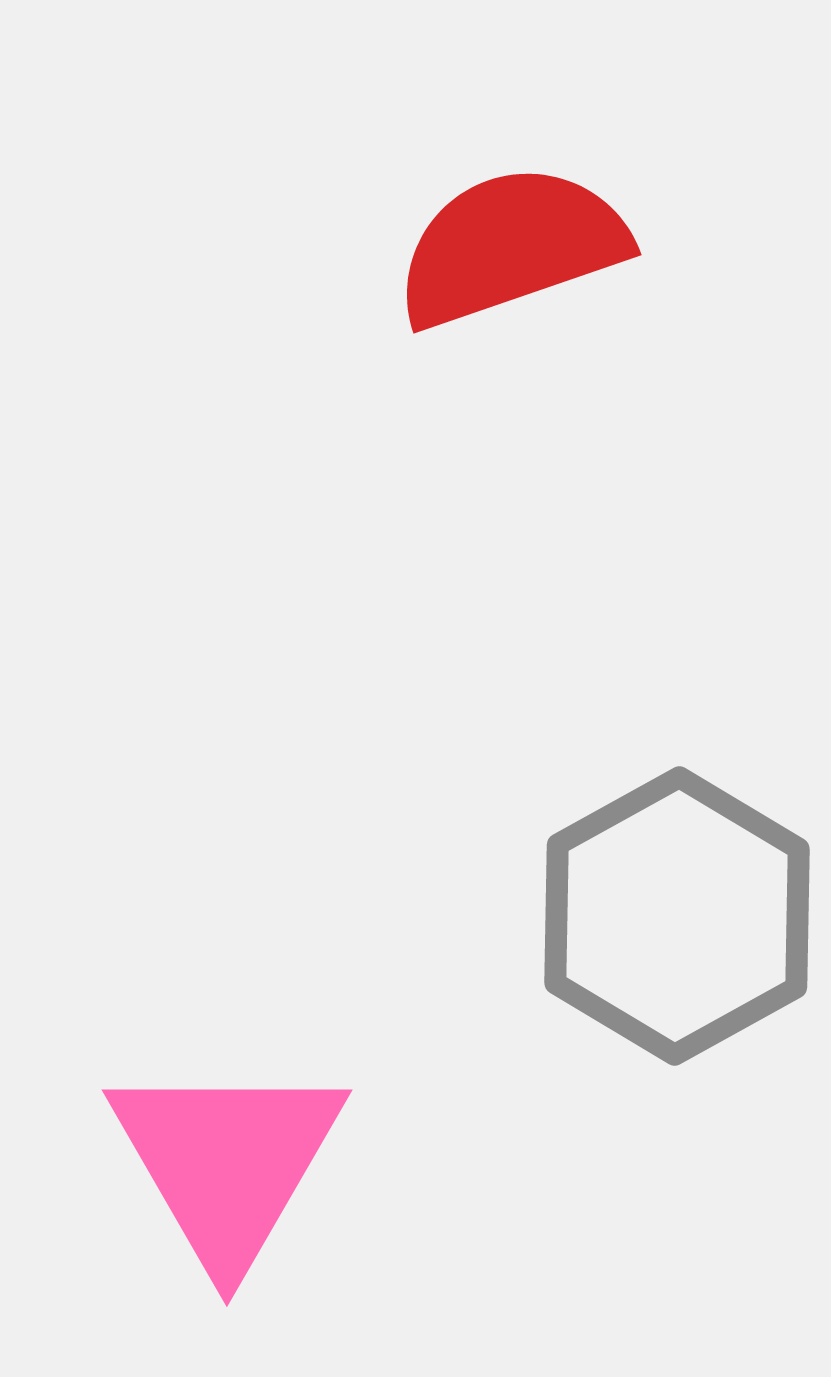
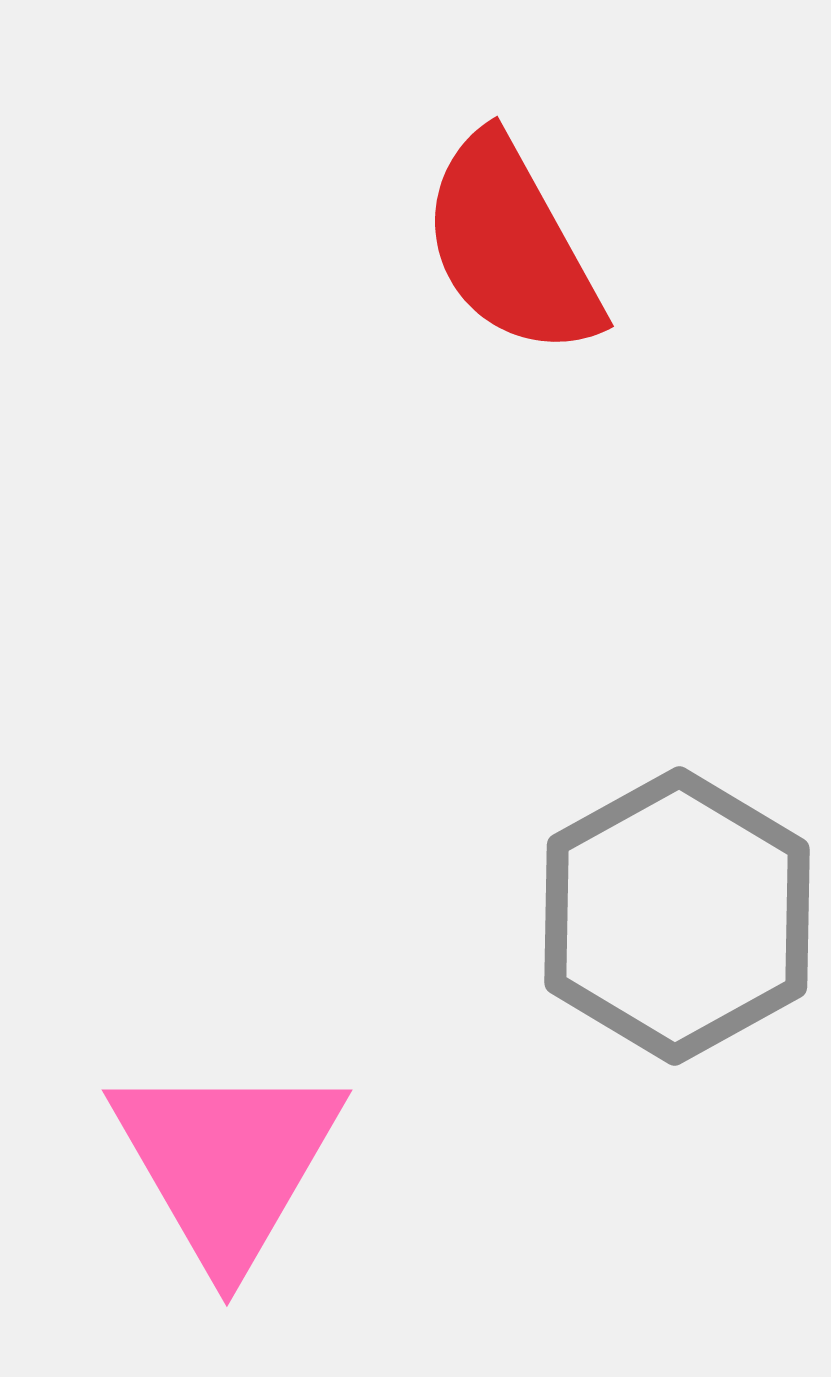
red semicircle: rotated 100 degrees counterclockwise
